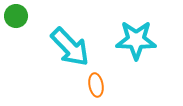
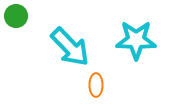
orange ellipse: rotated 10 degrees clockwise
